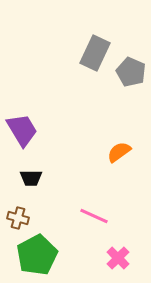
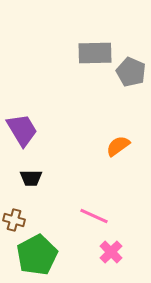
gray rectangle: rotated 64 degrees clockwise
orange semicircle: moved 1 px left, 6 px up
brown cross: moved 4 px left, 2 px down
pink cross: moved 7 px left, 6 px up
